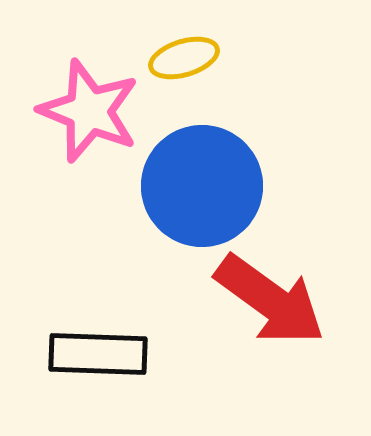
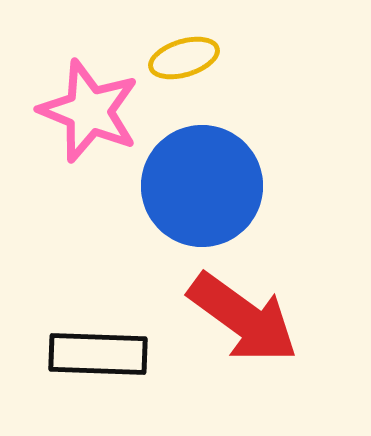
red arrow: moved 27 px left, 18 px down
